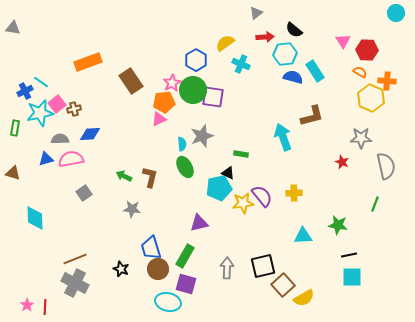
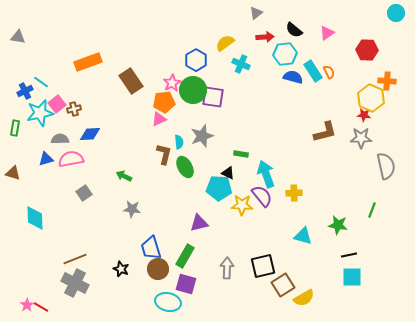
gray triangle at (13, 28): moved 5 px right, 9 px down
pink triangle at (343, 41): moved 16 px left, 8 px up; rotated 28 degrees clockwise
cyan rectangle at (315, 71): moved 2 px left
orange semicircle at (360, 72): moved 31 px left; rotated 32 degrees clockwise
brown L-shape at (312, 116): moved 13 px right, 16 px down
cyan arrow at (283, 137): moved 17 px left, 37 px down
cyan semicircle at (182, 144): moved 3 px left, 2 px up
red star at (342, 162): moved 22 px right, 47 px up; rotated 16 degrees counterclockwise
brown L-shape at (150, 177): moved 14 px right, 23 px up
cyan pentagon at (219, 188): rotated 15 degrees clockwise
yellow star at (243, 203): moved 1 px left, 2 px down; rotated 10 degrees clockwise
green line at (375, 204): moved 3 px left, 6 px down
cyan triangle at (303, 236): rotated 18 degrees clockwise
brown square at (283, 285): rotated 10 degrees clockwise
red line at (45, 307): moved 4 px left; rotated 63 degrees counterclockwise
